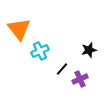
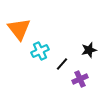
black line: moved 5 px up
